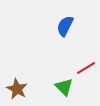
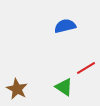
blue semicircle: rotated 50 degrees clockwise
green triangle: rotated 12 degrees counterclockwise
